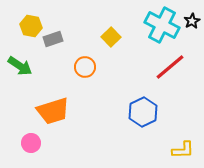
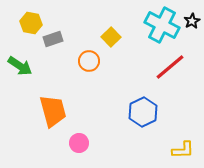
yellow hexagon: moved 3 px up
orange circle: moved 4 px right, 6 px up
orange trapezoid: rotated 88 degrees counterclockwise
pink circle: moved 48 px right
